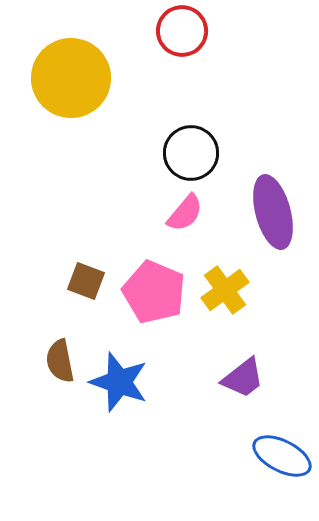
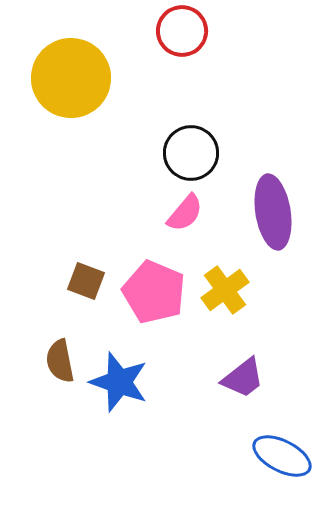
purple ellipse: rotated 6 degrees clockwise
